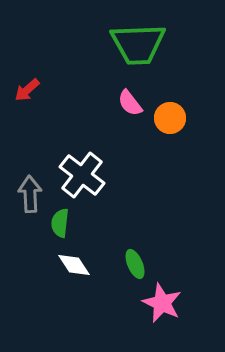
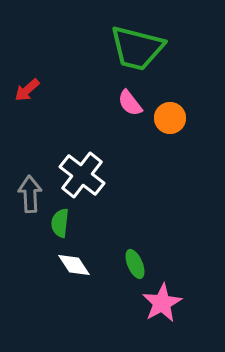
green trapezoid: moved 1 px left, 4 px down; rotated 16 degrees clockwise
pink star: rotated 18 degrees clockwise
